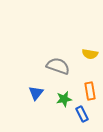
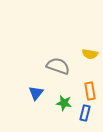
green star: moved 4 px down; rotated 21 degrees clockwise
blue rectangle: moved 3 px right, 1 px up; rotated 42 degrees clockwise
